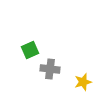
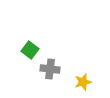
green square: rotated 30 degrees counterclockwise
